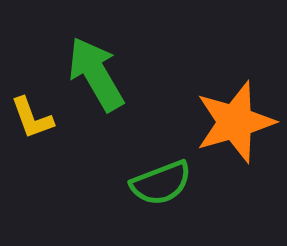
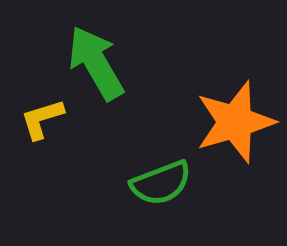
green arrow: moved 11 px up
yellow L-shape: moved 10 px right, 1 px down; rotated 93 degrees clockwise
